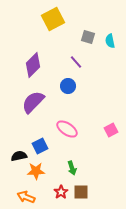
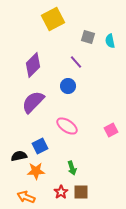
pink ellipse: moved 3 px up
